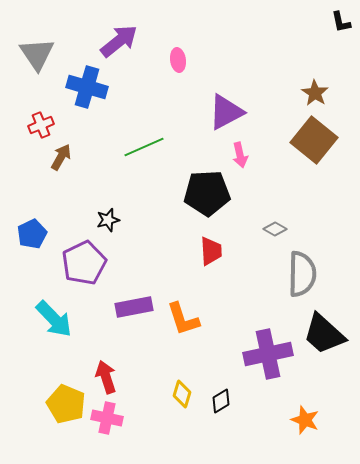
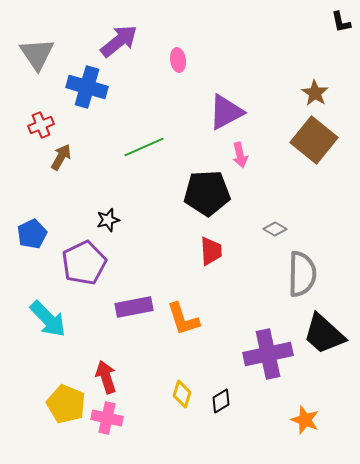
cyan arrow: moved 6 px left
